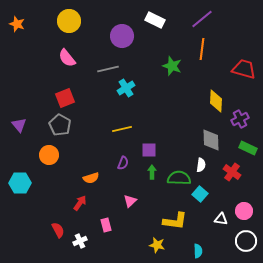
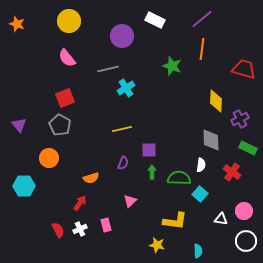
orange circle: moved 3 px down
cyan hexagon: moved 4 px right, 3 px down
white cross: moved 12 px up
